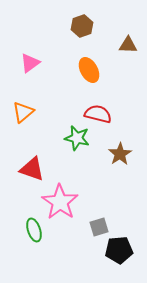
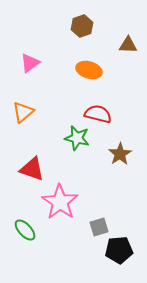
orange ellipse: rotated 45 degrees counterclockwise
green ellipse: moved 9 px left; rotated 25 degrees counterclockwise
